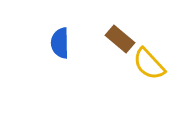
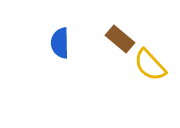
yellow semicircle: moved 1 px right, 1 px down
